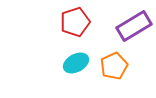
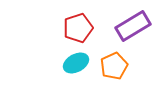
red pentagon: moved 3 px right, 6 px down
purple rectangle: moved 1 px left
